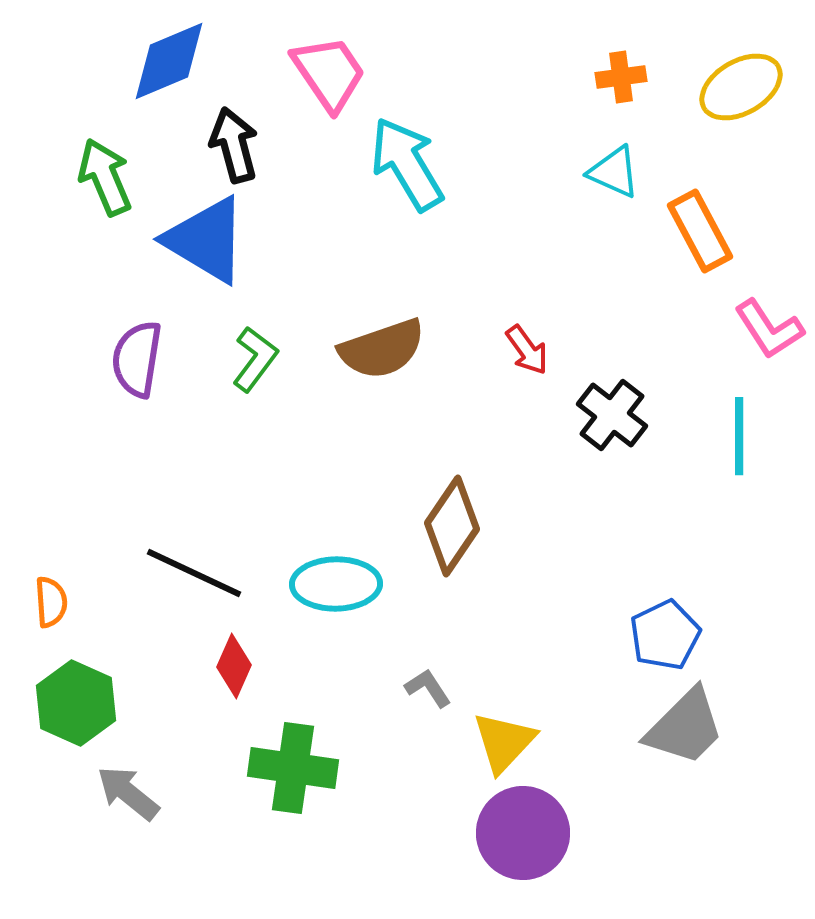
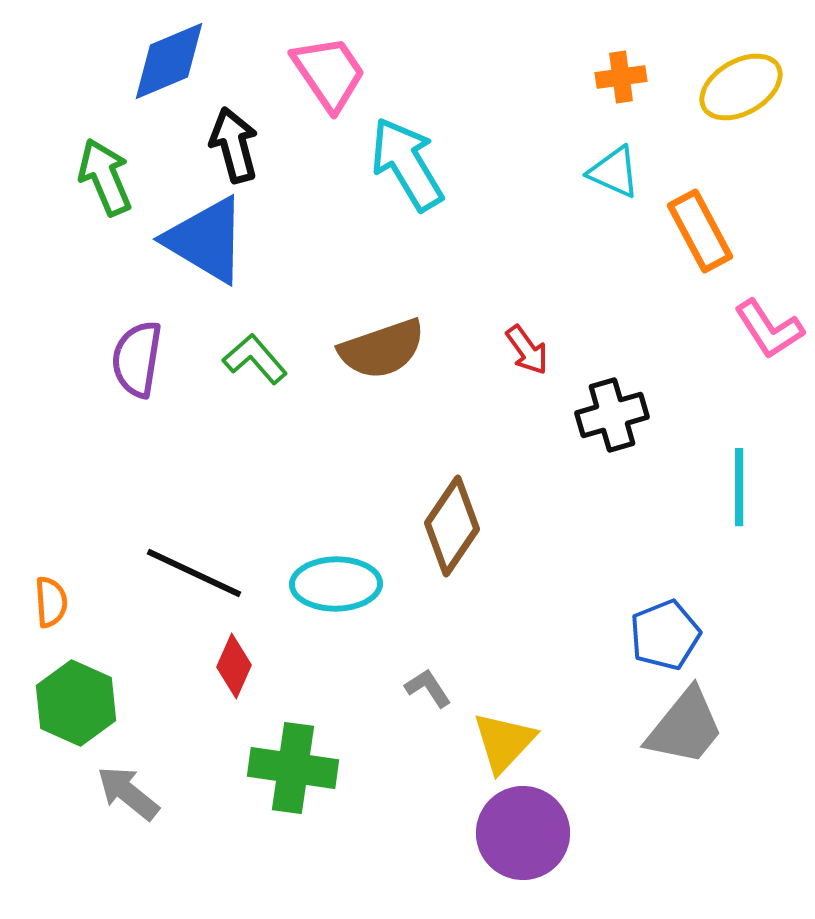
green L-shape: rotated 78 degrees counterclockwise
black cross: rotated 36 degrees clockwise
cyan line: moved 51 px down
blue pentagon: rotated 4 degrees clockwise
gray trapezoid: rotated 6 degrees counterclockwise
